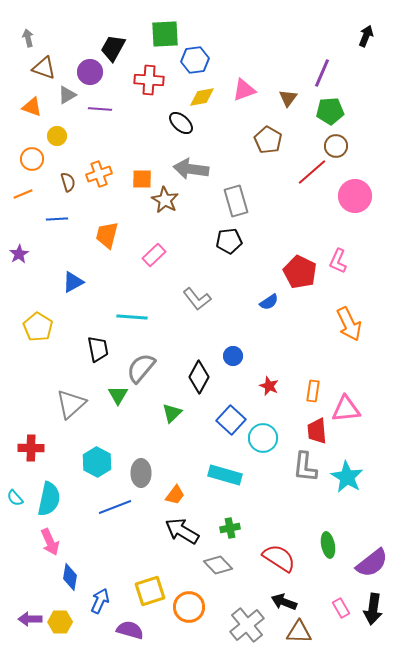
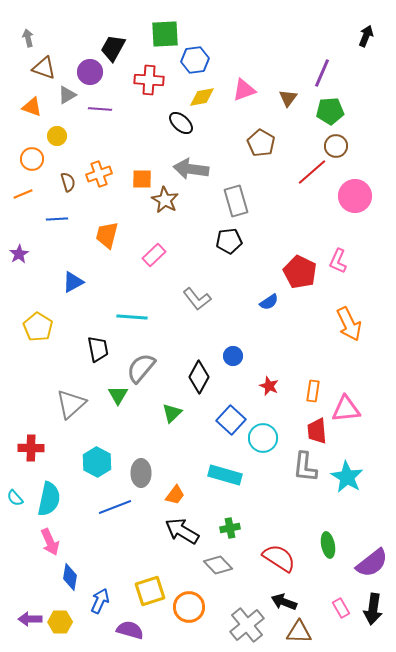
brown pentagon at (268, 140): moved 7 px left, 3 px down
